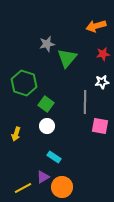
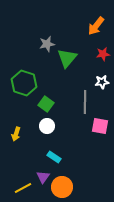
orange arrow: rotated 36 degrees counterclockwise
purple triangle: rotated 24 degrees counterclockwise
